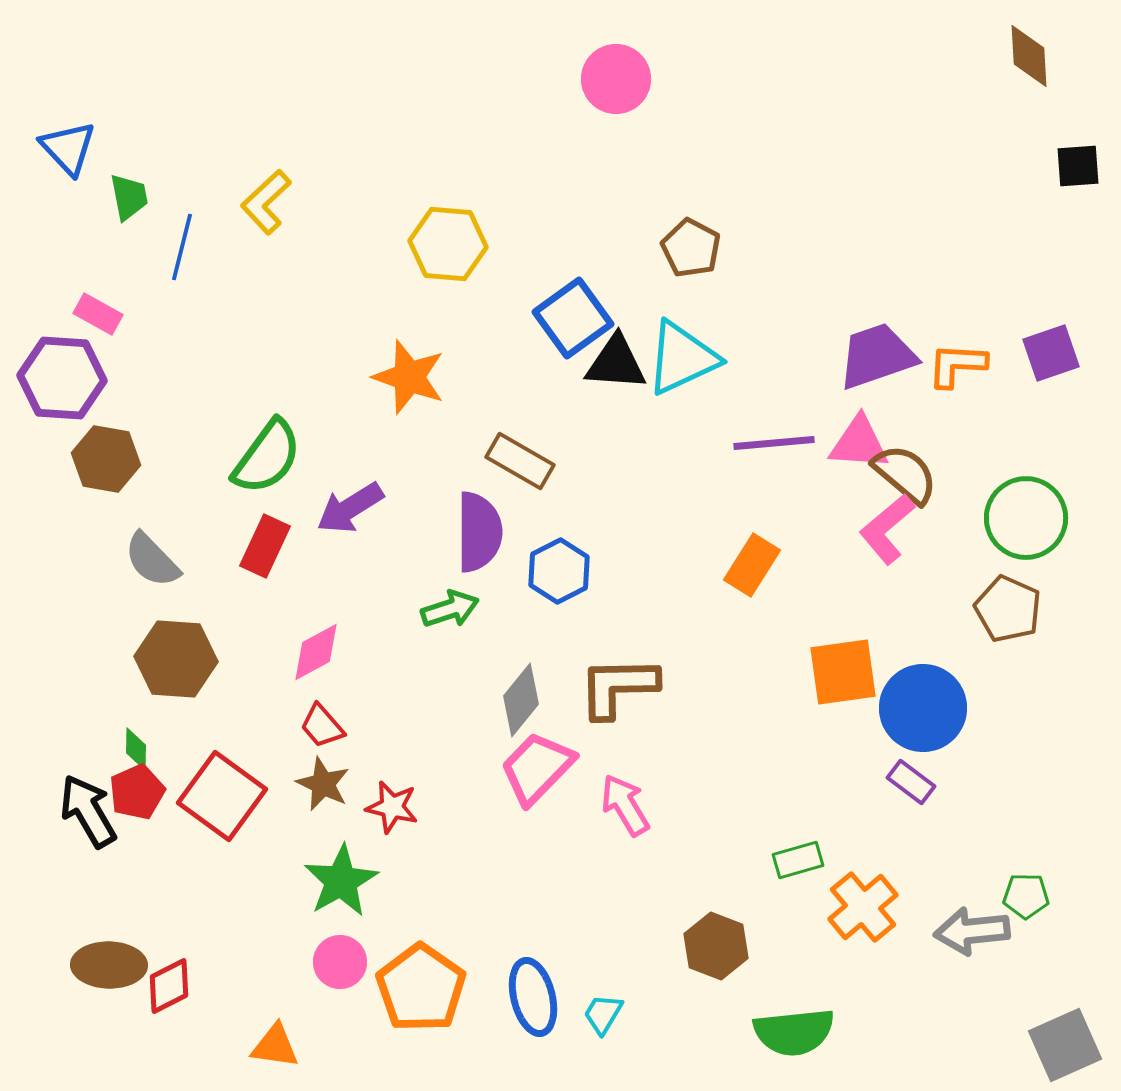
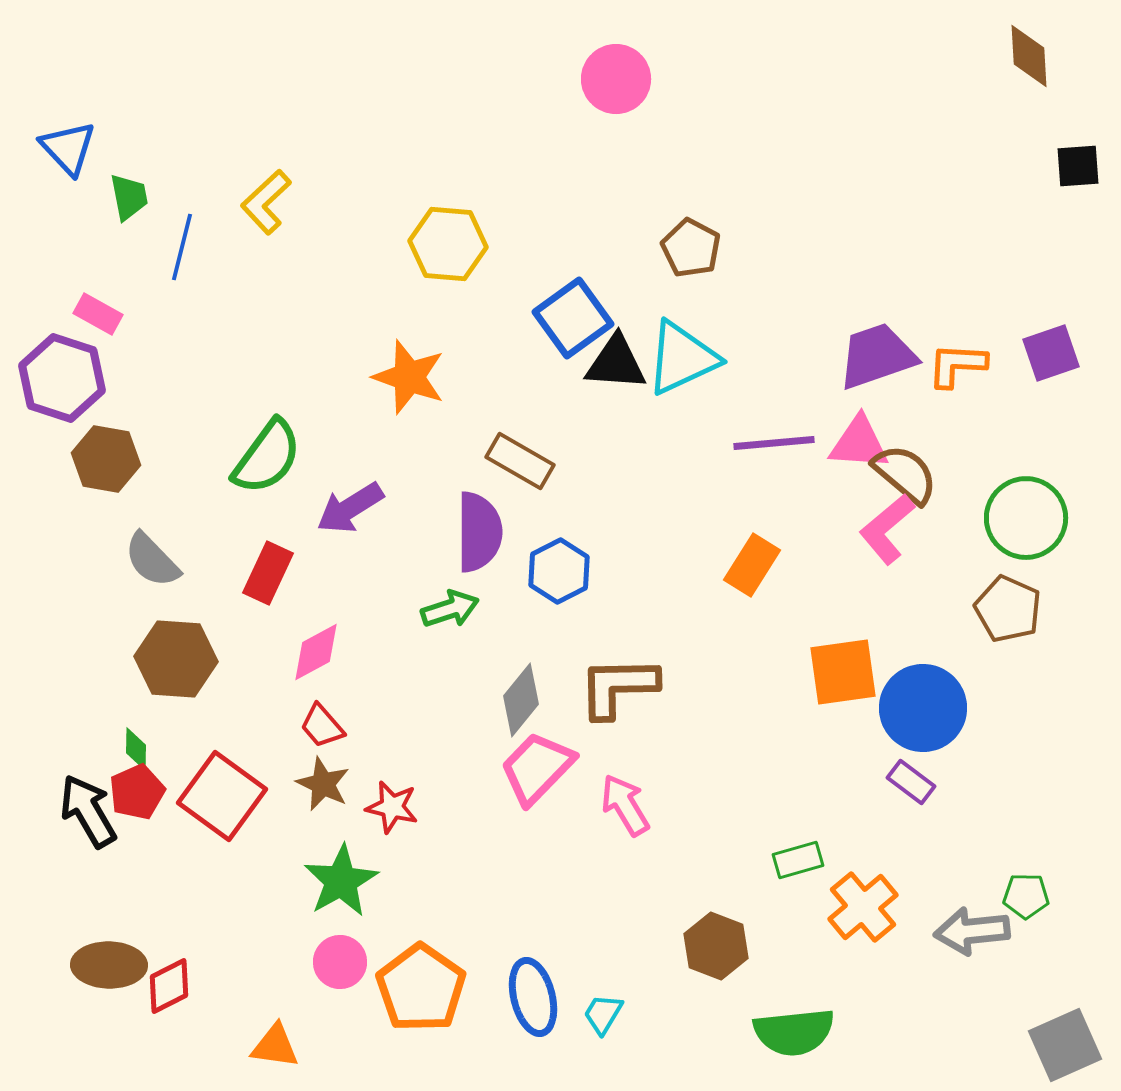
purple hexagon at (62, 378): rotated 14 degrees clockwise
red rectangle at (265, 546): moved 3 px right, 27 px down
